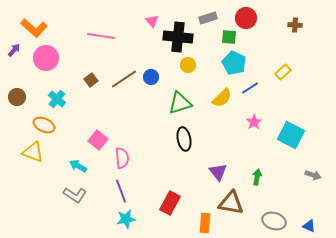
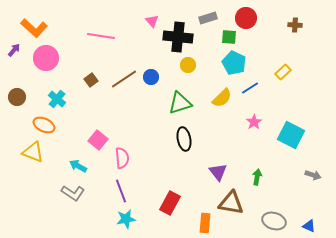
gray L-shape: moved 2 px left, 2 px up
